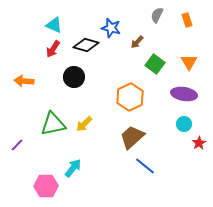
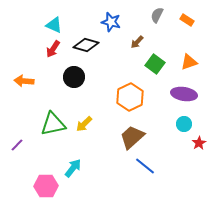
orange rectangle: rotated 40 degrees counterclockwise
blue star: moved 6 px up
orange triangle: rotated 42 degrees clockwise
